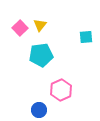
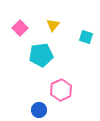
yellow triangle: moved 13 px right
cyan square: rotated 24 degrees clockwise
